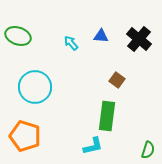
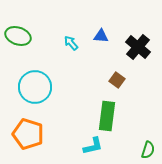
black cross: moved 1 px left, 8 px down
orange pentagon: moved 3 px right, 2 px up
